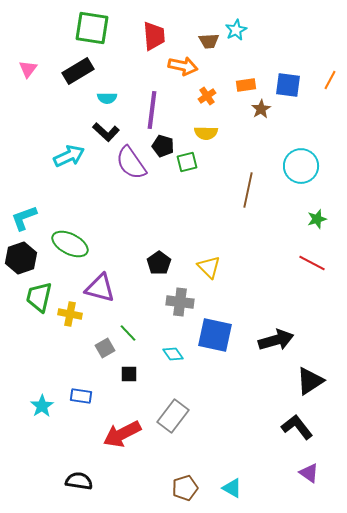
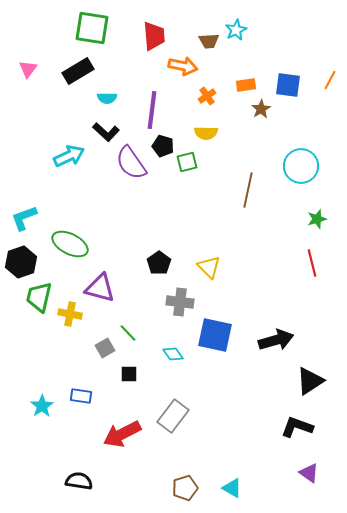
black hexagon at (21, 258): moved 4 px down
red line at (312, 263): rotated 48 degrees clockwise
black L-shape at (297, 427): rotated 32 degrees counterclockwise
